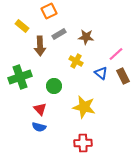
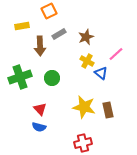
yellow rectangle: rotated 48 degrees counterclockwise
brown star: rotated 28 degrees counterclockwise
yellow cross: moved 11 px right
brown rectangle: moved 15 px left, 34 px down; rotated 14 degrees clockwise
green circle: moved 2 px left, 8 px up
red cross: rotated 12 degrees counterclockwise
